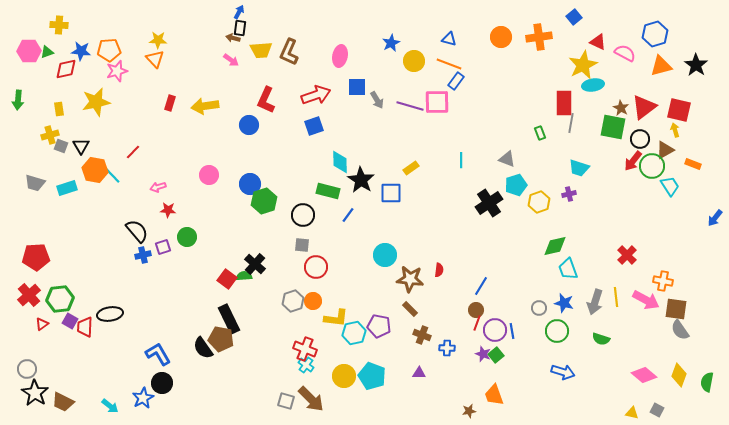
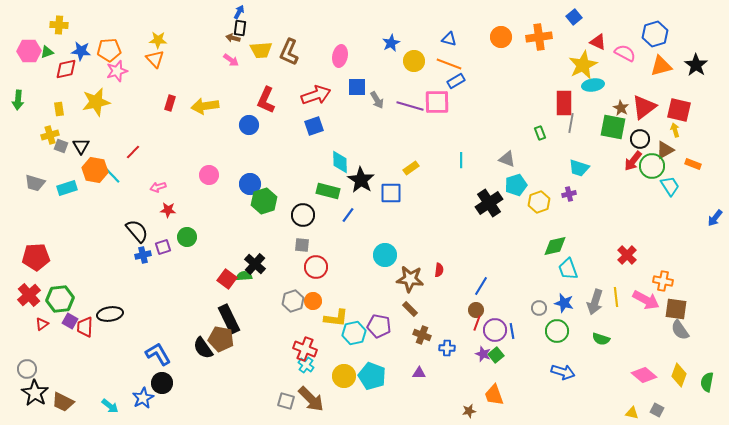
blue rectangle at (456, 81): rotated 24 degrees clockwise
